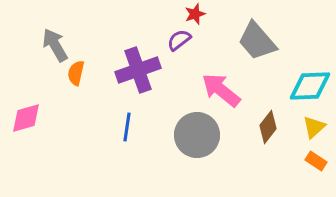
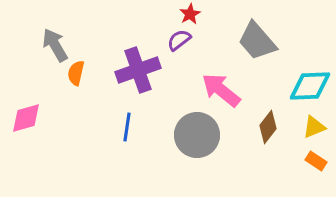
red star: moved 5 px left; rotated 10 degrees counterclockwise
yellow triangle: rotated 20 degrees clockwise
